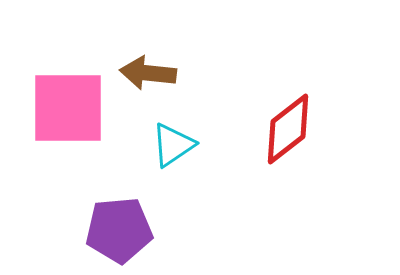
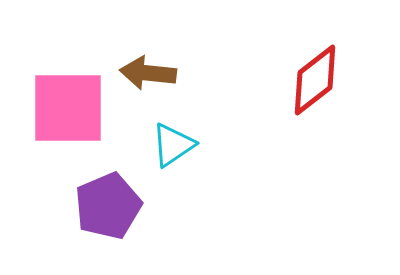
red diamond: moved 27 px right, 49 px up
purple pentagon: moved 11 px left, 24 px up; rotated 18 degrees counterclockwise
